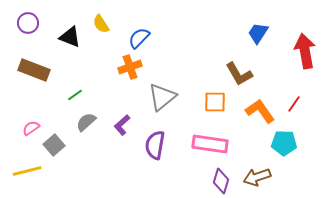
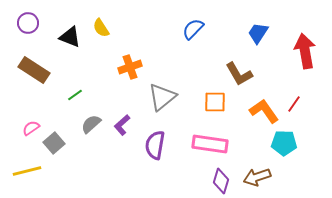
yellow semicircle: moved 4 px down
blue semicircle: moved 54 px right, 9 px up
brown rectangle: rotated 12 degrees clockwise
orange L-shape: moved 4 px right
gray semicircle: moved 5 px right, 2 px down
gray square: moved 2 px up
